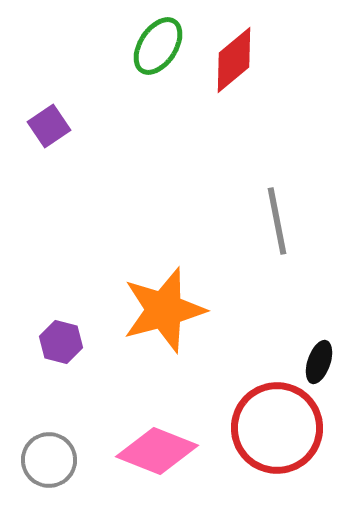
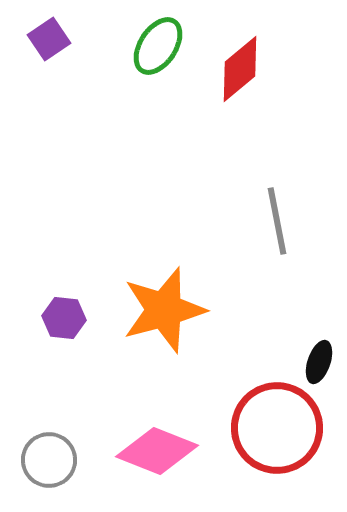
red diamond: moved 6 px right, 9 px down
purple square: moved 87 px up
purple hexagon: moved 3 px right, 24 px up; rotated 9 degrees counterclockwise
